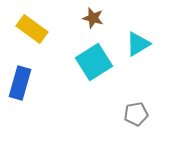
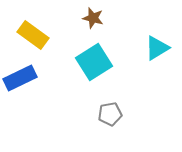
yellow rectangle: moved 1 px right, 6 px down
cyan triangle: moved 19 px right, 4 px down
blue rectangle: moved 5 px up; rotated 48 degrees clockwise
gray pentagon: moved 26 px left
